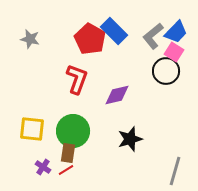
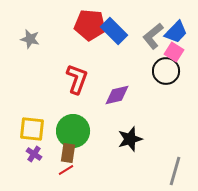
red pentagon: moved 14 px up; rotated 24 degrees counterclockwise
purple cross: moved 9 px left, 13 px up
